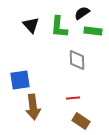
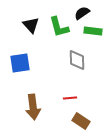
green L-shape: rotated 20 degrees counterclockwise
blue square: moved 17 px up
red line: moved 3 px left
